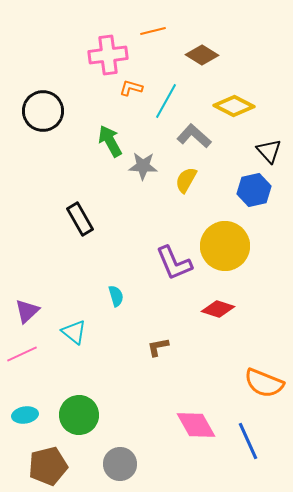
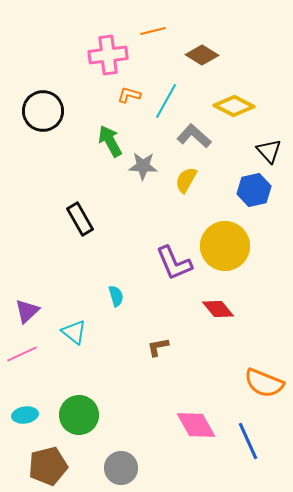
orange L-shape: moved 2 px left, 7 px down
red diamond: rotated 32 degrees clockwise
gray circle: moved 1 px right, 4 px down
